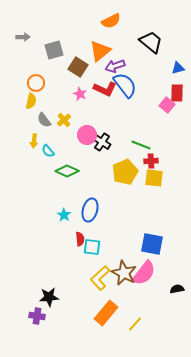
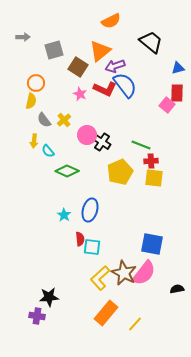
yellow pentagon: moved 5 px left
